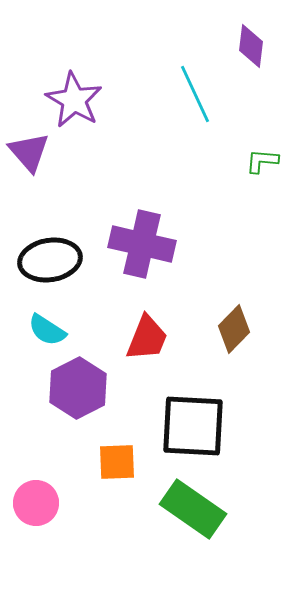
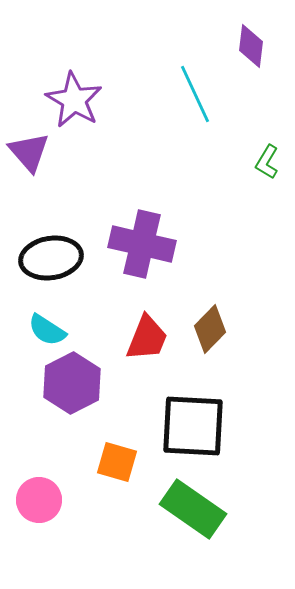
green L-shape: moved 5 px right, 1 px down; rotated 64 degrees counterclockwise
black ellipse: moved 1 px right, 2 px up
brown diamond: moved 24 px left
purple hexagon: moved 6 px left, 5 px up
orange square: rotated 18 degrees clockwise
pink circle: moved 3 px right, 3 px up
